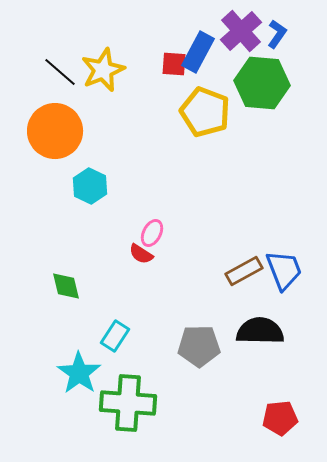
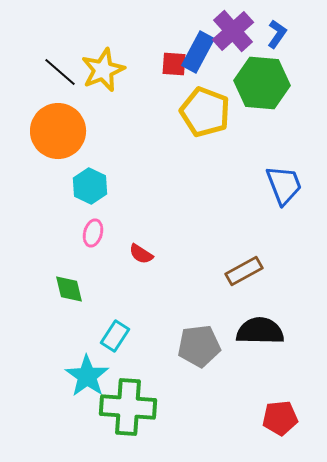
purple cross: moved 8 px left
orange circle: moved 3 px right
pink ellipse: moved 59 px left; rotated 12 degrees counterclockwise
blue trapezoid: moved 85 px up
green diamond: moved 3 px right, 3 px down
gray pentagon: rotated 6 degrees counterclockwise
cyan star: moved 8 px right, 3 px down
green cross: moved 4 px down
